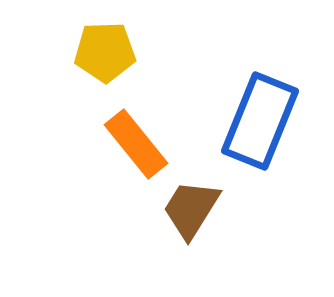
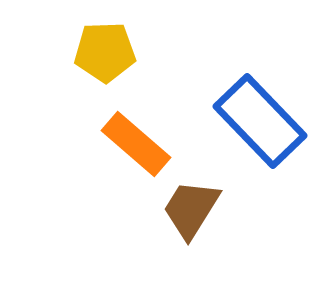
blue rectangle: rotated 66 degrees counterclockwise
orange rectangle: rotated 10 degrees counterclockwise
